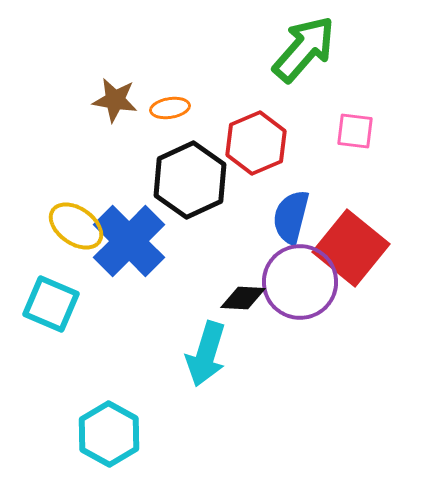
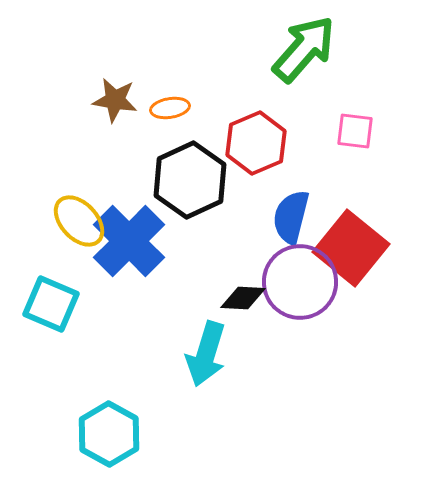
yellow ellipse: moved 3 px right, 5 px up; rotated 12 degrees clockwise
